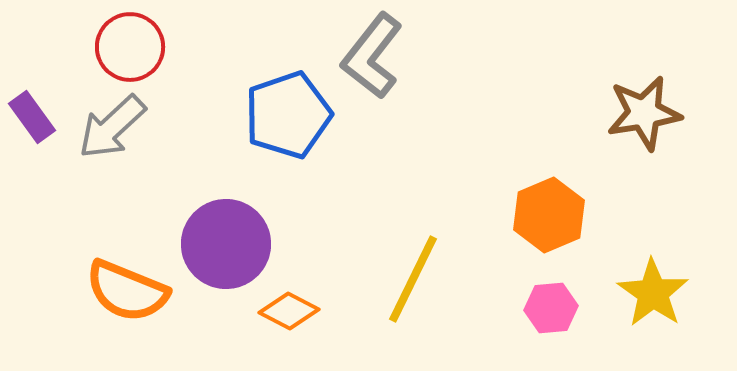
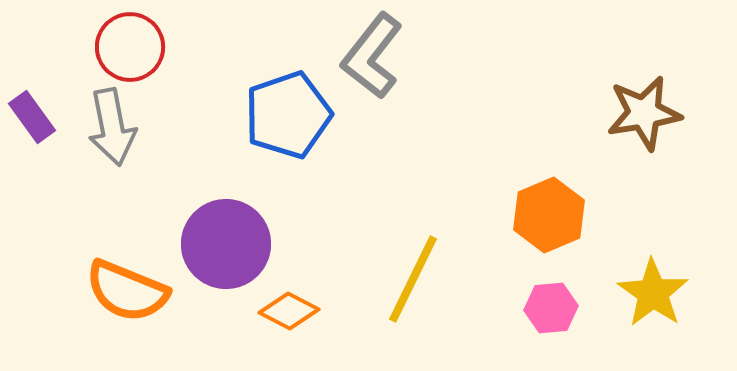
gray arrow: rotated 58 degrees counterclockwise
